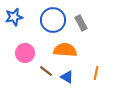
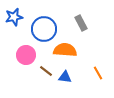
blue circle: moved 9 px left, 9 px down
pink circle: moved 1 px right, 2 px down
orange line: moved 2 px right; rotated 40 degrees counterclockwise
blue triangle: moved 2 px left; rotated 24 degrees counterclockwise
